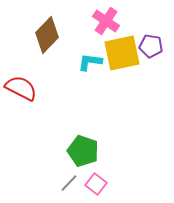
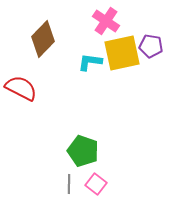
brown diamond: moved 4 px left, 4 px down
gray line: moved 1 px down; rotated 42 degrees counterclockwise
